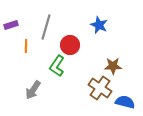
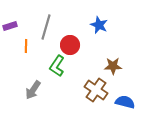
purple rectangle: moved 1 px left, 1 px down
brown cross: moved 4 px left, 2 px down
